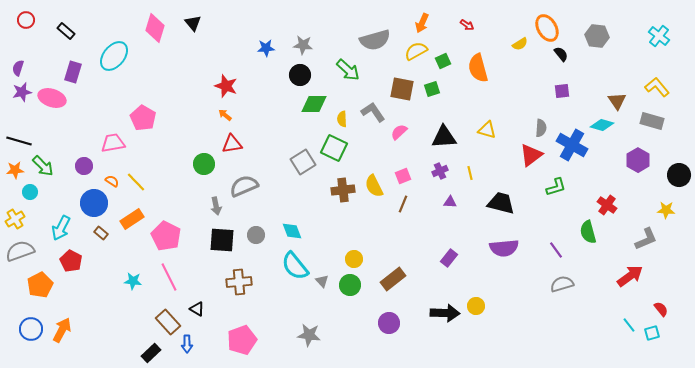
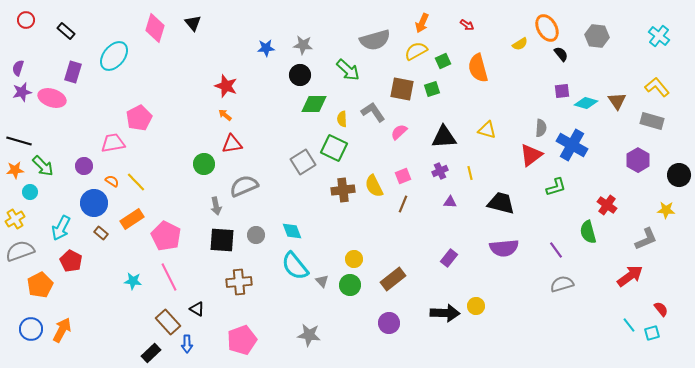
pink pentagon at (143, 118): moved 4 px left; rotated 15 degrees clockwise
cyan diamond at (602, 125): moved 16 px left, 22 px up
